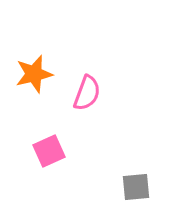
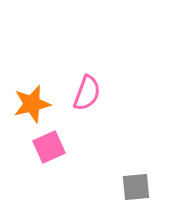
orange star: moved 2 px left, 30 px down
pink square: moved 4 px up
